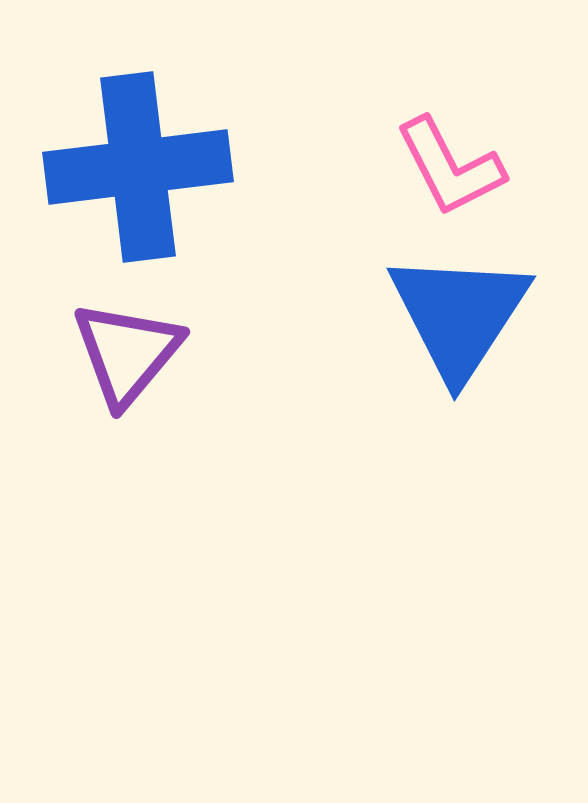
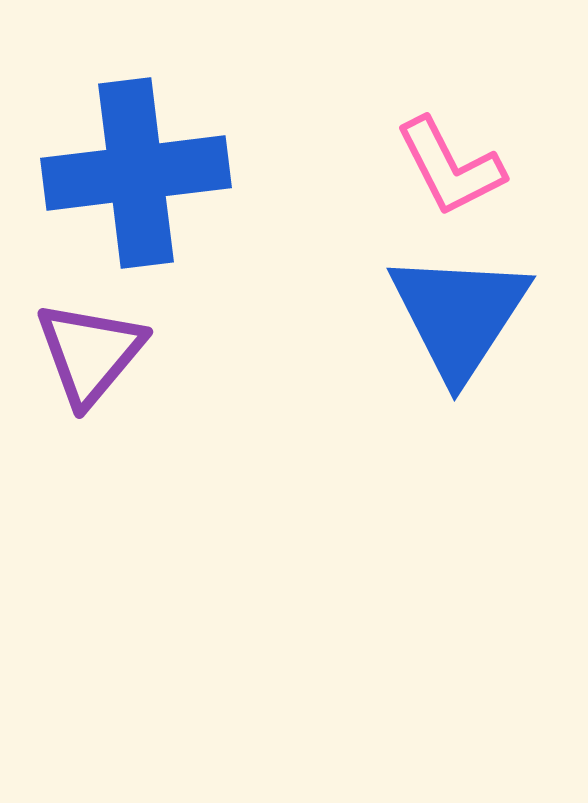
blue cross: moved 2 px left, 6 px down
purple triangle: moved 37 px left
